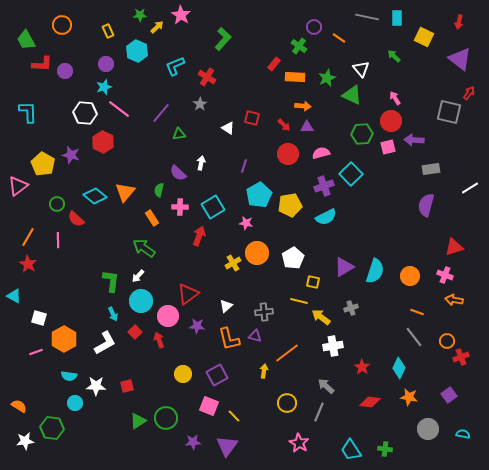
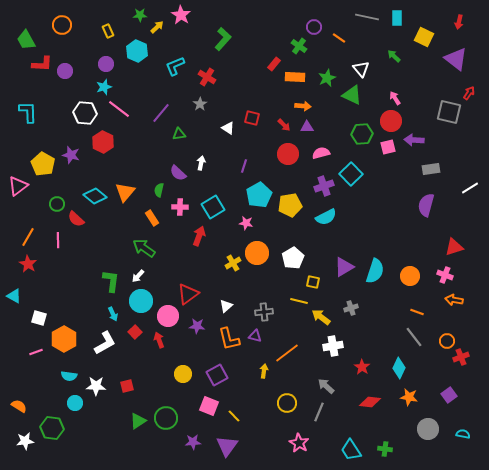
purple triangle at (460, 59): moved 4 px left
